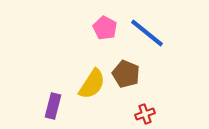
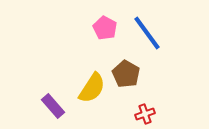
blue line: rotated 15 degrees clockwise
brown pentagon: rotated 8 degrees clockwise
yellow semicircle: moved 4 px down
purple rectangle: rotated 55 degrees counterclockwise
